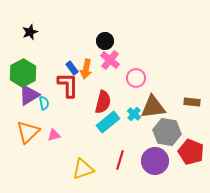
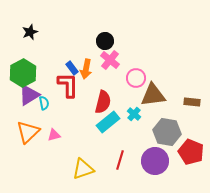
brown triangle: moved 12 px up
